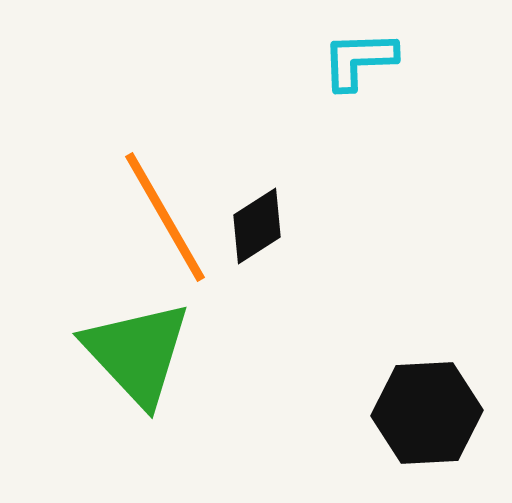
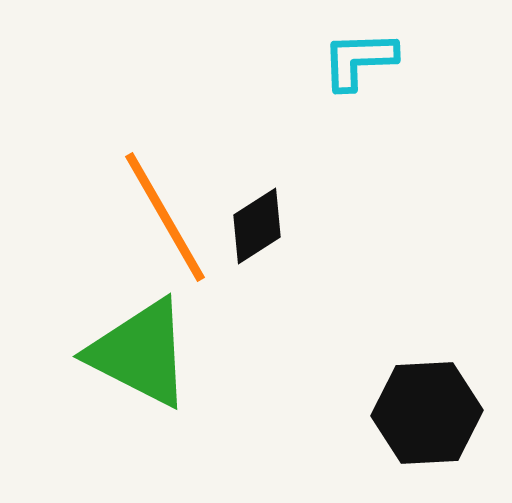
green triangle: moved 3 px right; rotated 20 degrees counterclockwise
